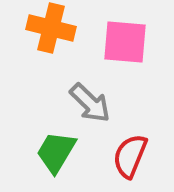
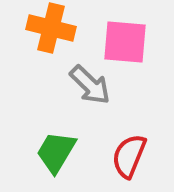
gray arrow: moved 18 px up
red semicircle: moved 1 px left
